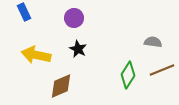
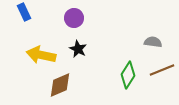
yellow arrow: moved 5 px right
brown diamond: moved 1 px left, 1 px up
